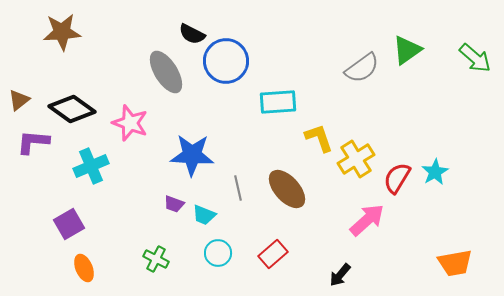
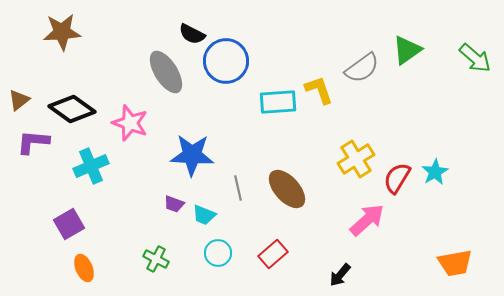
yellow L-shape: moved 48 px up
